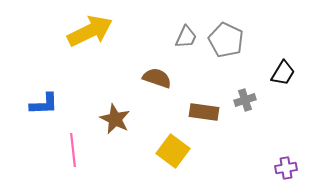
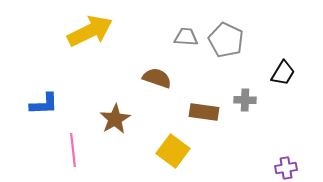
gray trapezoid: rotated 110 degrees counterclockwise
gray cross: rotated 20 degrees clockwise
brown star: rotated 16 degrees clockwise
